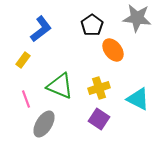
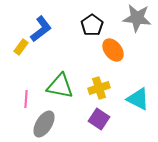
yellow rectangle: moved 2 px left, 13 px up
green triangle: rotated 12 degrees counterclockwise
pink line: rotated 24 degrees clockwise
